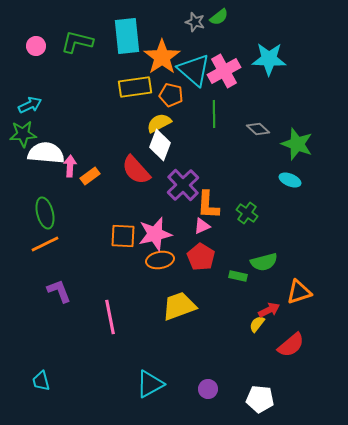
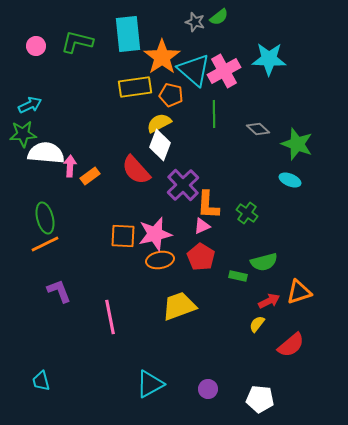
cyan rectangle at (127, 36): moved 1 px right, 2 px up
green ellipse at (45, 213): moved 5 px down
red arrow at (269, 310): moved 9 px up
